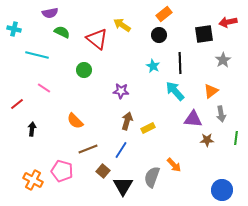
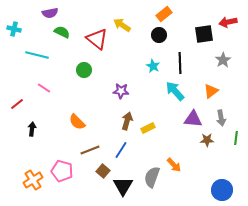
gray arrow: moved 4 px down
orange semicircle: moved 2 px right, 1 px down
brown line: moved 2 px right, 1 px down
orange cross: rotated 30 degrees clockwise
